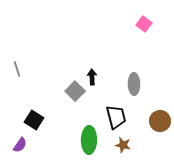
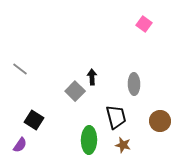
gray line: moved 3 px right; rotated 35 degrees counterclockwise
